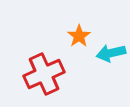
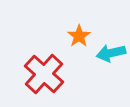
red cross: rotated 24 degrees counterclockwise
